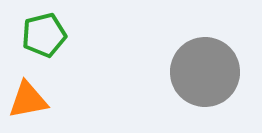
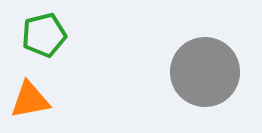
orange triangle: moved 2 px right
